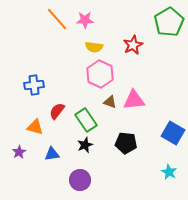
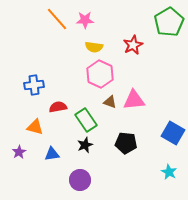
red semicircle: moved 1 px right, 4 px up; rotated 42 degrees clockwise
